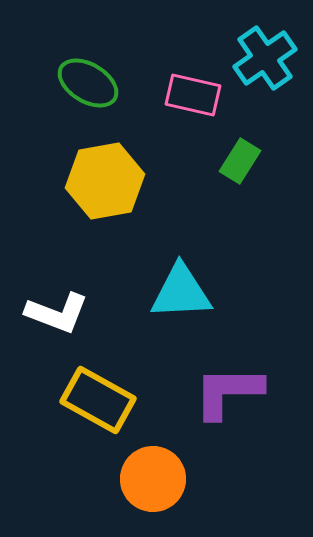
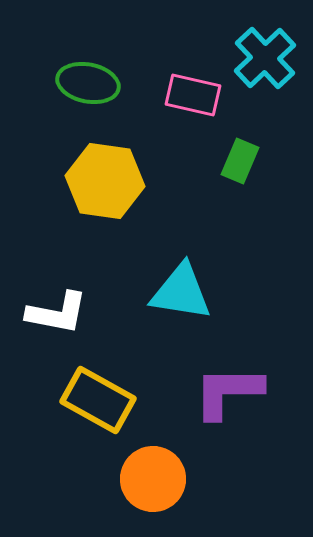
cyan cross: rotated 8 degrees counterclockwise
green ellipse: rotated 20 degrees counterclockwise
green rectangle: rotated 9 degrees counterclockwise
yellow hexagon: rotated 18 degrees clockwise
cyan triangle: rotated 12 degrees clockwise
white L-shape: rotated 10 degrees counterclockwise
